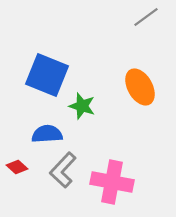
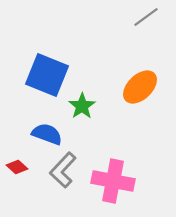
orange ellipse: rotated 75 degrees clockwise
green star: rotated 20 degrees clockwise
blue semicircle: rotated 24 degrees clockwise
pink cross: moved 1 px right, 1 px up
